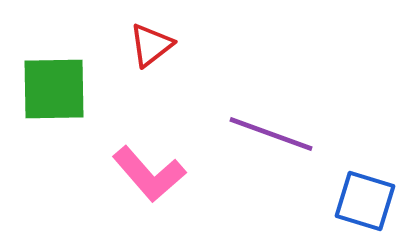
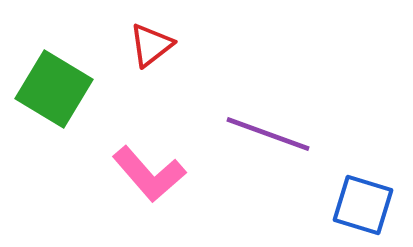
green square: rotated 32 degrees clockwise
purple line: moved 3 px left
blue square: moved 2 px left, 4 px down
